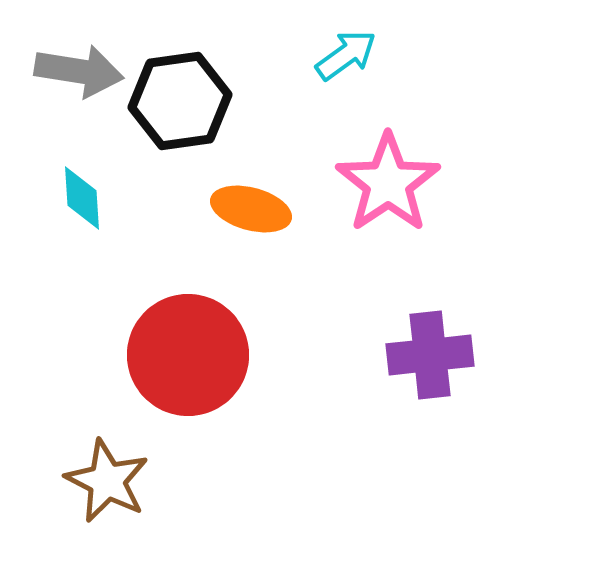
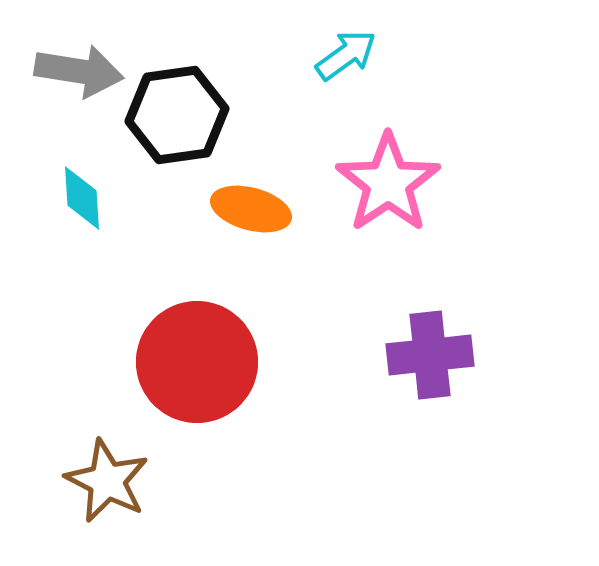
black hexagon: moved 3 px left, 14 px down
red circle: moved 9 px right, 7 px down
